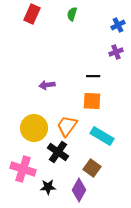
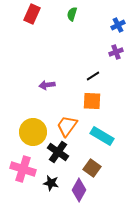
black line: rotated 32 degrees counterclockwise
yellow circle: moved 1 px left, 4 px down
black star: moved 3 px right, 4 px up; rotated 14 degrees clockwise
